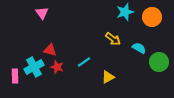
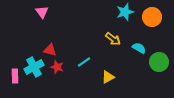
pink triangle: moved 1 px up
